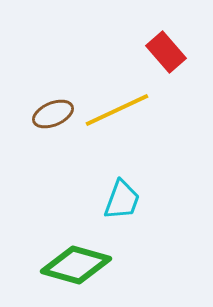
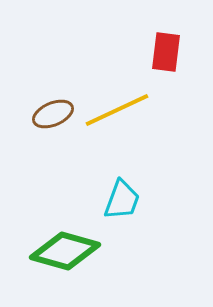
red rectangle: rotated 48 degrees clockwise
green diamond: moved 11 px left, 14 px up
